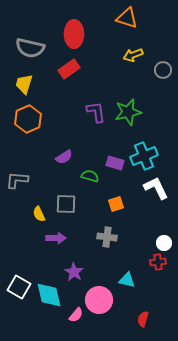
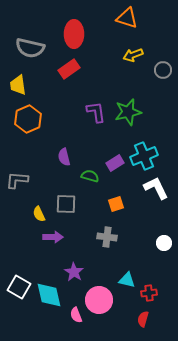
yellow trapezoid: moved 6 px left, 1 px down; rotated 25 degrees counterclockwise
purple semicircle: rotated 108 degrees clockwise
purple rectangle: rotated 48 degrees counterclockwise
purple arrow: moved 3 px left, 1 px up
red cross: moved 9 px left, 31 px down
pink semicircle: rotated 119 degrees clockwise
